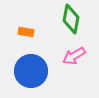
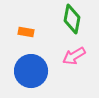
green diamond: moved 1 px right
